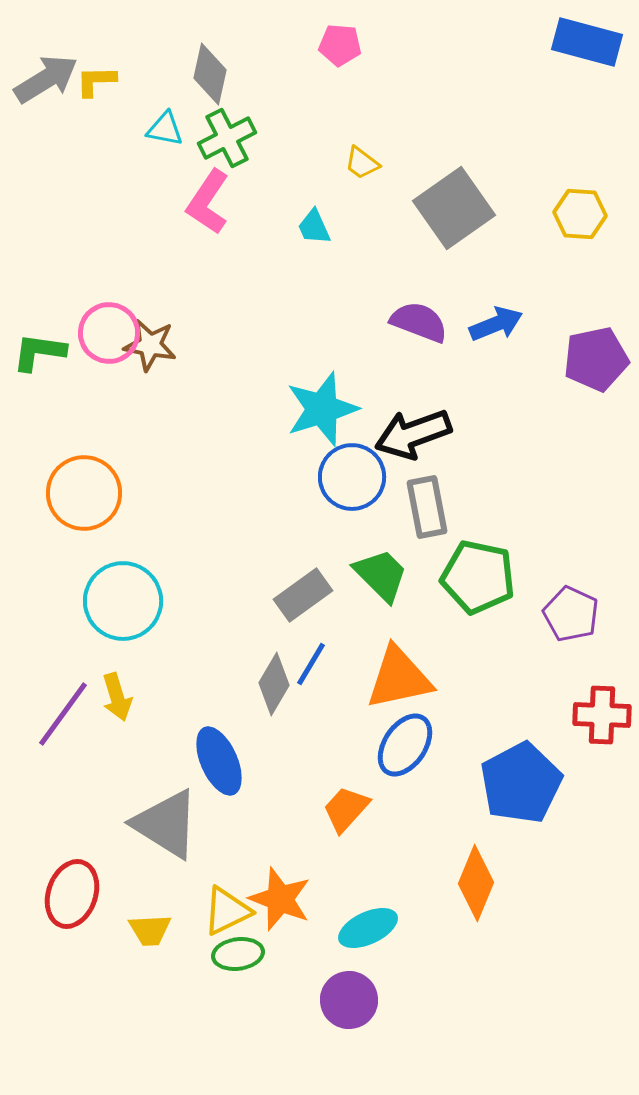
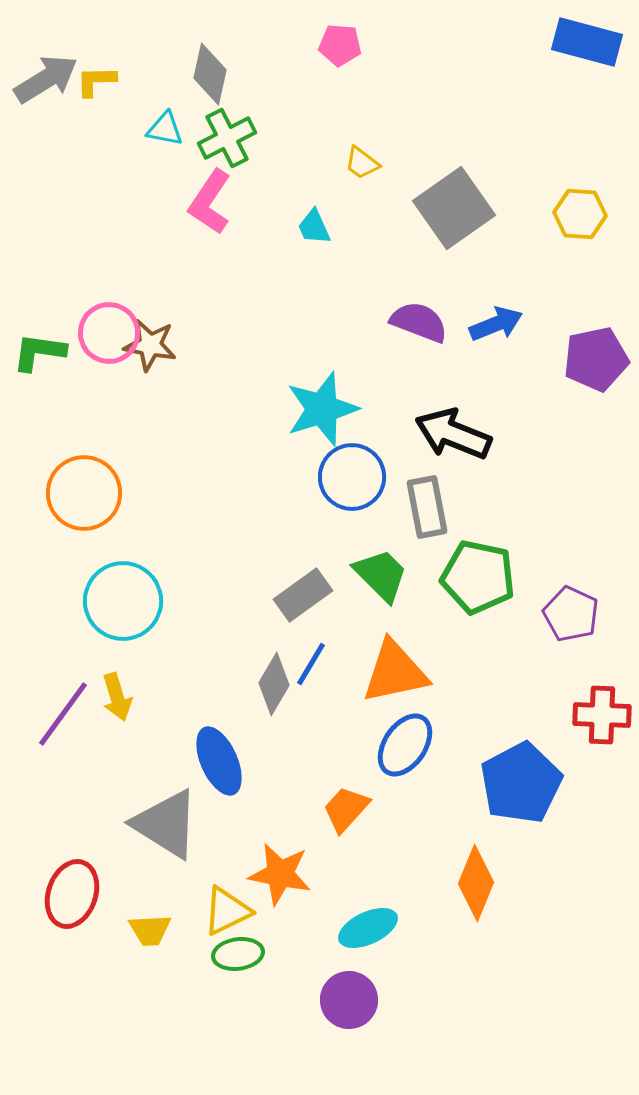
pink L-shape at (208, 202): moved 2 px right
black arrow at (413, 434): moved 40 px right; rotated 42 degrees clockwise
orange triangle at (399, 678): moved 4 px left, 6 px up
orange star at (280, 899): moved 25 px up; rotated 10 degrees counterclockwise
